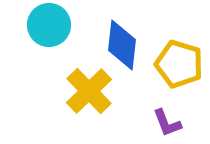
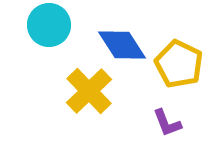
blue diamond: rotated 39 degrees counterclockwise
yellow pentagon: rotated 9 degrees clockwise
